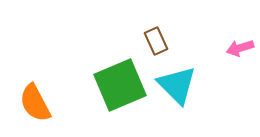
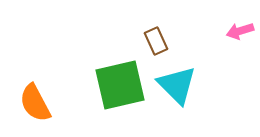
pink arrow: moved 17 px up
green square: rotated 10 degrees clockwise
